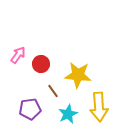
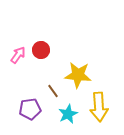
red circle: moved 14 px up
